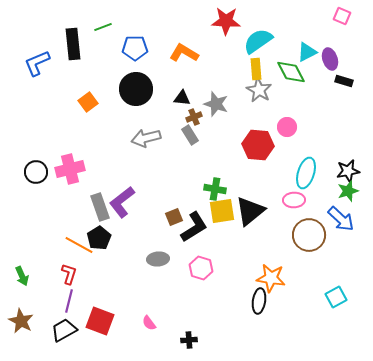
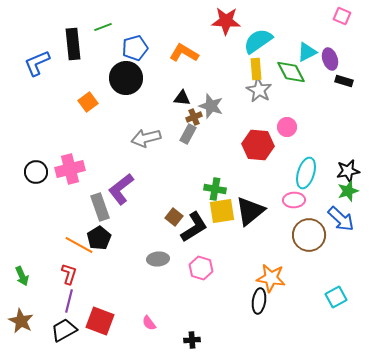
blue pentagon at (135, 48): rotated 15 degrees counterclockwise
black circle at (136, 89): moved 10 px left, 11 px up
gray star at (216, 104): moved 5 px left, 2 px down
gray rectangle at (190, 135): moved 2 px left, 1 px up; rotated 60 degrees clockwise
purple L-shape at (122, 202): moved 1 px left, 13 px up
brown square at (174, 217): rotated 30 degrees counterclockwise
black cross at (189, 340): moved 3 px right
